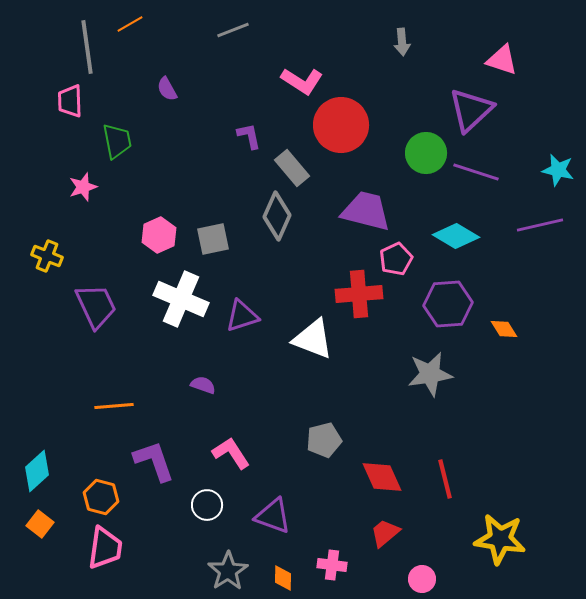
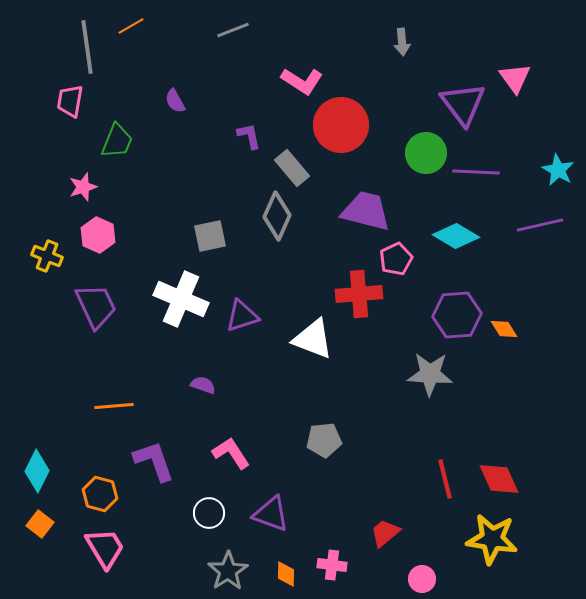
orange line at (130, 24): moved 1 px right, 2 px down
pink triangle at (502, 60): moved 13 px right, 18 px down; rotated 36 degrees clockwise
purple semicircle at (167, 89): moved 8 px right, 12 px down
pink trapezoid at (70, 101): rotated 12 degrees clockwise
purple triangle at (471, 110): moved 8 px left, 6 px up; rotated 24 degrees counterclockwise
green trapezoid at (117, 141): rotated 33 degrees clockwise
cyan star at (558, 170): rotated 16 degrees clockwise
purple line at (476, 172): rotated 15 degrees counterclockwise
pink hexagon at (159, 235): moved 61 px left; rotated 12 degrees counterclockwise
gray square at (213, 239): moved 3 px left, 3 px up
purple hexagon at (448, 304): moved 9 px right, 11 px down
gray star at (430, 374): rotated 12 degrees clockwise
gray pentagon at (324, 440): rotated 8 degrees clockwise
cyan diamond at (37, 471): rotated 21 degrees counterclockwise
red diamond at (382, 477): moved 117 px right, 2 px down
orange hexagon at (101, 497): moved 1 px left, 3 px up
white circle at (207, 505): moved 2 px right, 8 px down
purple triangle at (273, 516): moved 2 px left, 2 px up
yellow star at (500, 539): moved 8 px left
pink trapezoid at (105, 548): rotated 39 degrees counterclockwise
orange diamond at (283, 578): moved 3 px right, 4 px up
